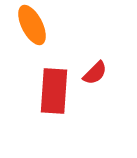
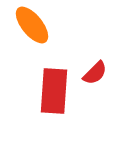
orange ellipse: rotated 12 degrees counterclockwise
